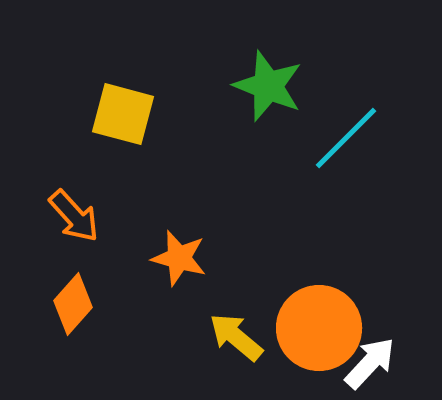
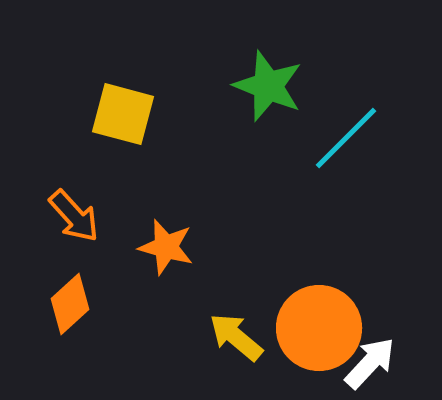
orange star: moved 13 px left, 11 px up
orange diamond: moved 3 px left; rotated 6 degrees clockwise
